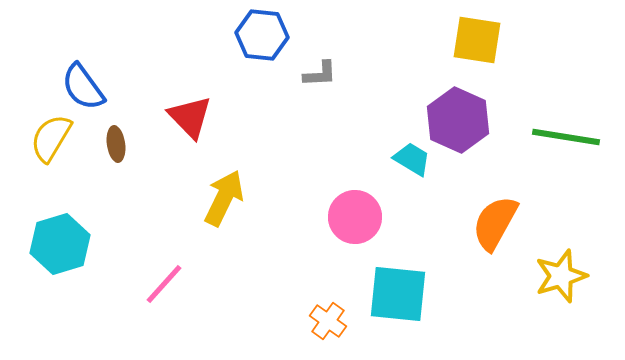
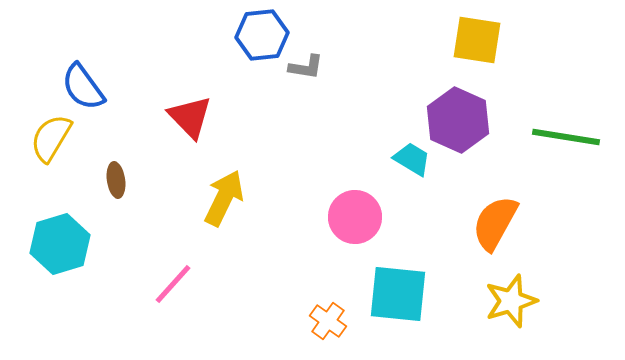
blue hexagon: rotated 12 degrees counterclockwise
gray L-shape: moved 14 px left, 7 px up; rotated 12 degrees clockwise
brown ellipse: moved 36 px down
yellow star: moved 50 px left, 25 px down
pink line: moved 9 px right
